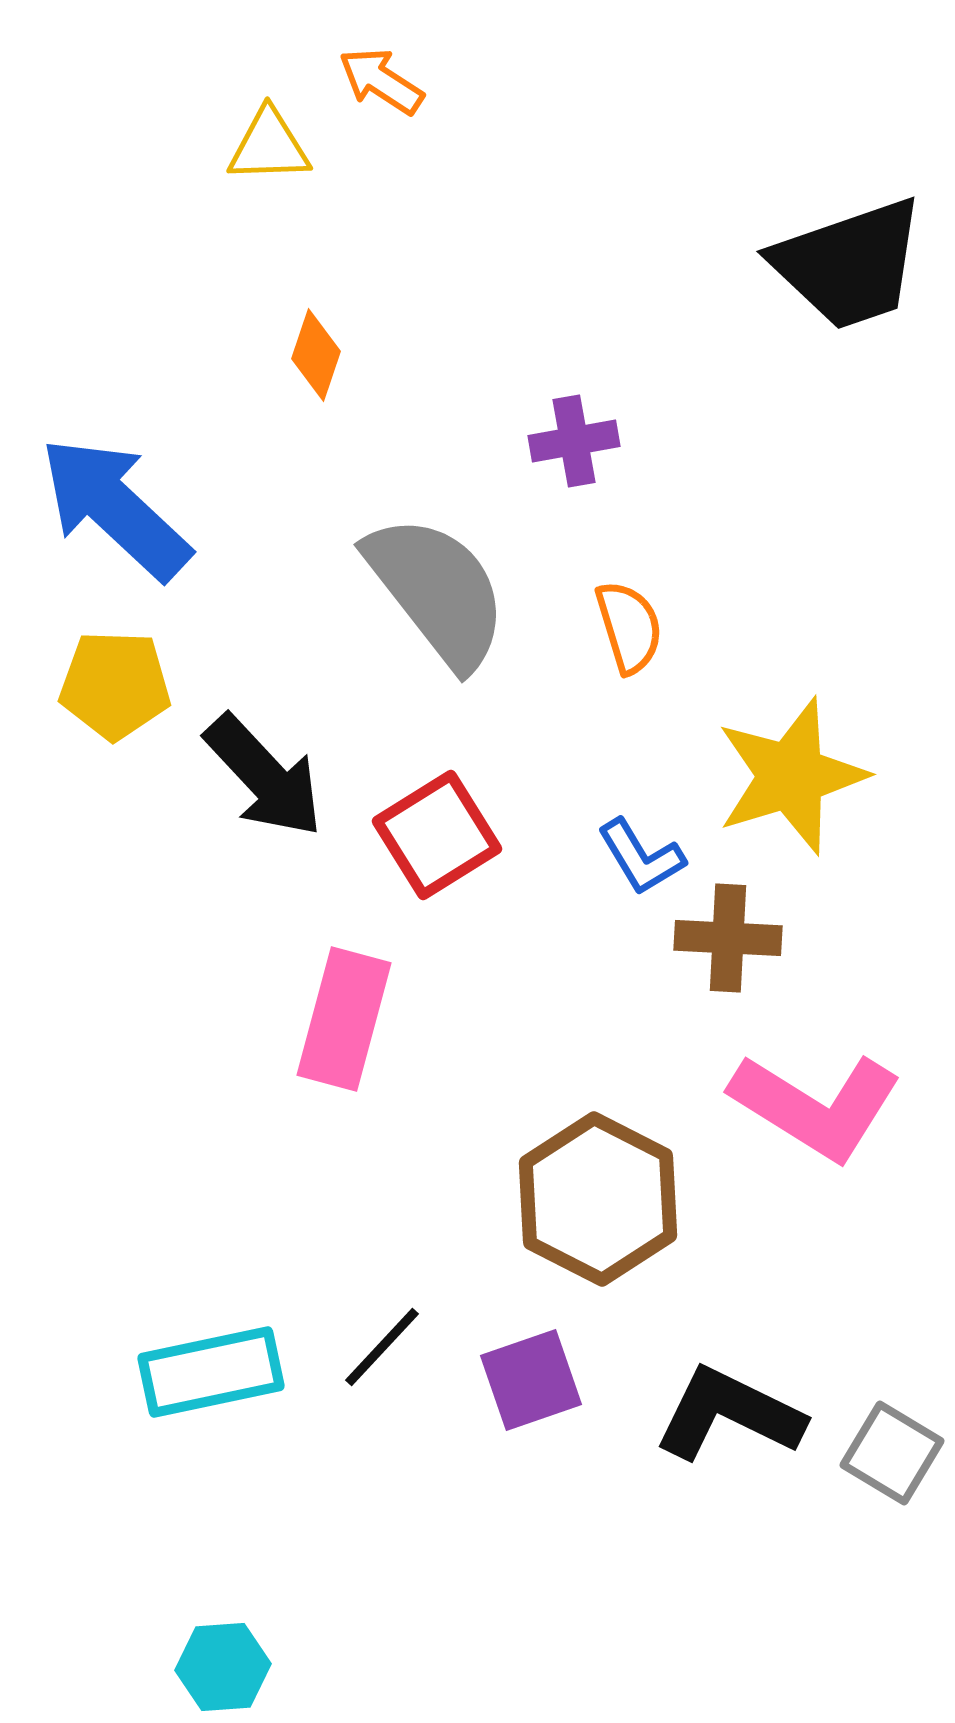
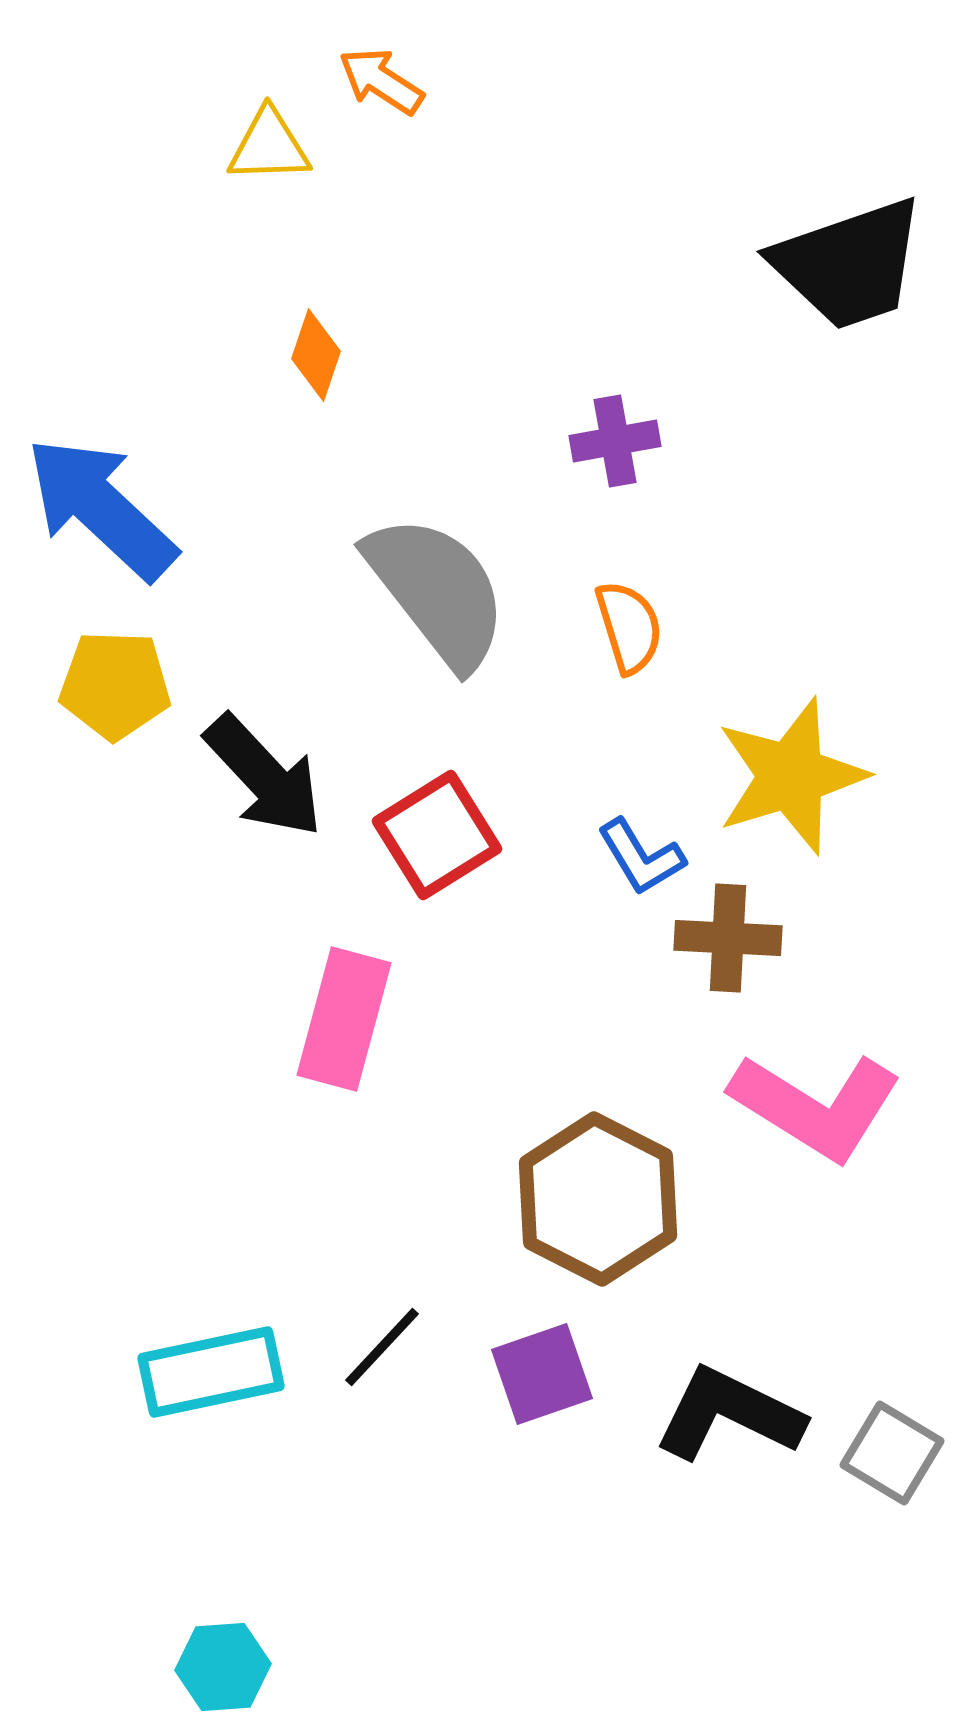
purple cross: moved 41 px right
blue arrow: moved 14 px left
purple square: moved 11 px right, 6 px up
